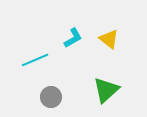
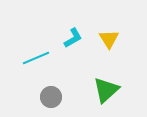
yellow triangle: rotated 20 degrees clockwise
cyan line: moved 1 px right, 2 px up
